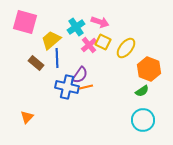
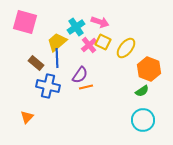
yellow trapezoid: moved 6 px right, 2 px down
blue cross: moved 19 px left, 1 px up
